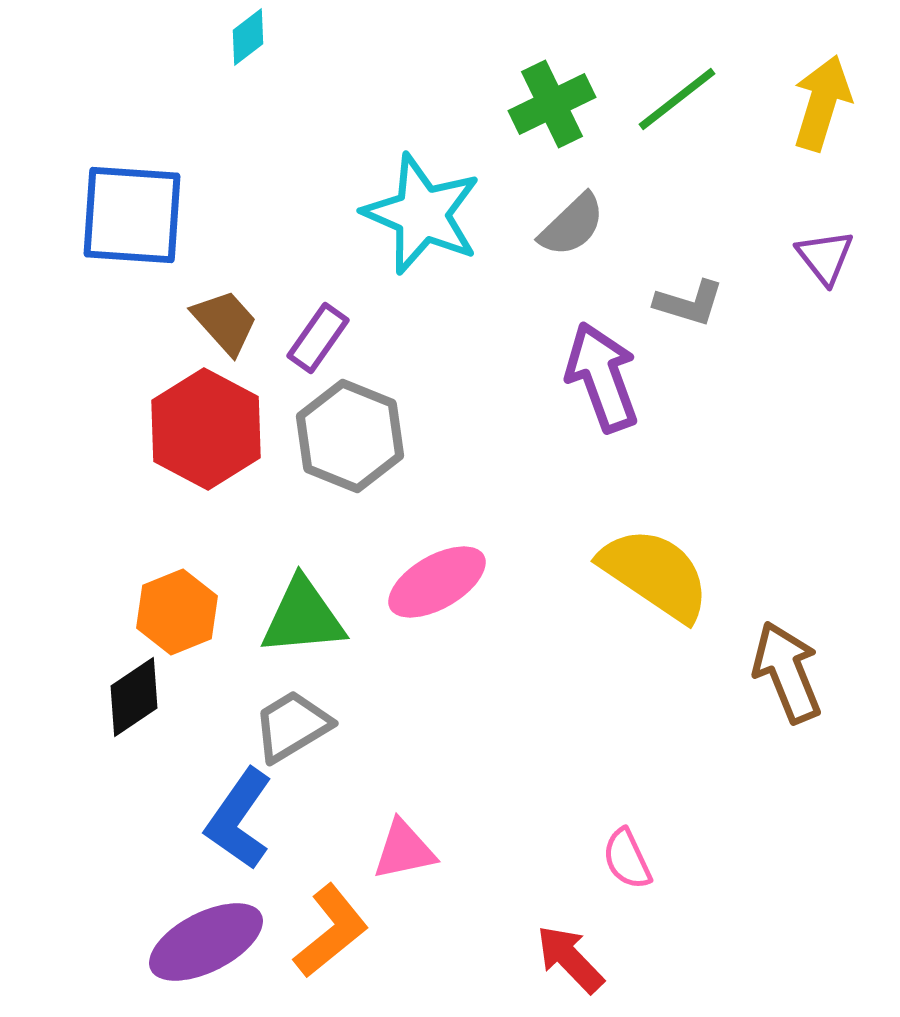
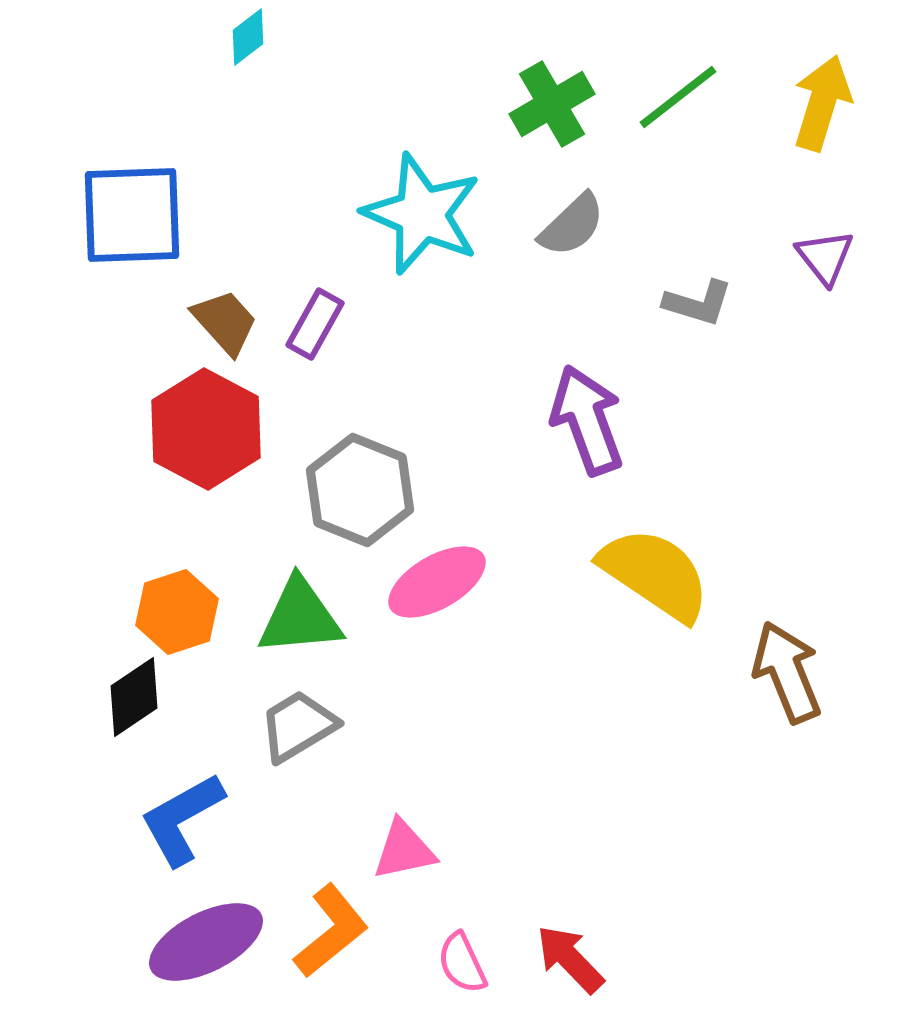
green line: moved 1 px right, 2 px up
green cross: rotated 4 degrees counterclockwise
blue square: rotated 6 degrees counterclockwise
gray L-shape: moved 9 px right
purple rectangle: moved 3 px left, 14 px up; rotated 6 degrees counterclockwise
purple arrow: moved 15 px left, 43 px down
gray hexagon: moved 10 px right, 54 px down
orange hexagon: rotated 4 degrees clockwise
green triangle: moved 3 px left
gray trapezoid: moved 6 px right
blue L-shape: moved 57 px left; rotated 26 degrees clockwise
pink semicircle: moved 165 px left, 104 px down
